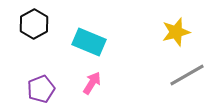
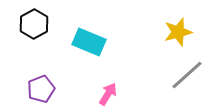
yellow star: moved 2 px right
gray line: rotated 12 degrees counterclockwise
pink arrow: moved 16 px right, 11 px down
